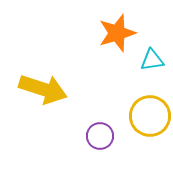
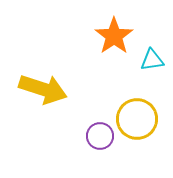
orange star: moved 3 px left, 3 px down; rotated 18 degrees counterclockwise
yellow circle: moved 13 px left, 3 px down
